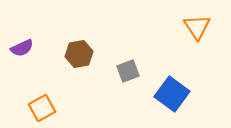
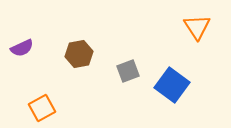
blue square: moved 9 px up
